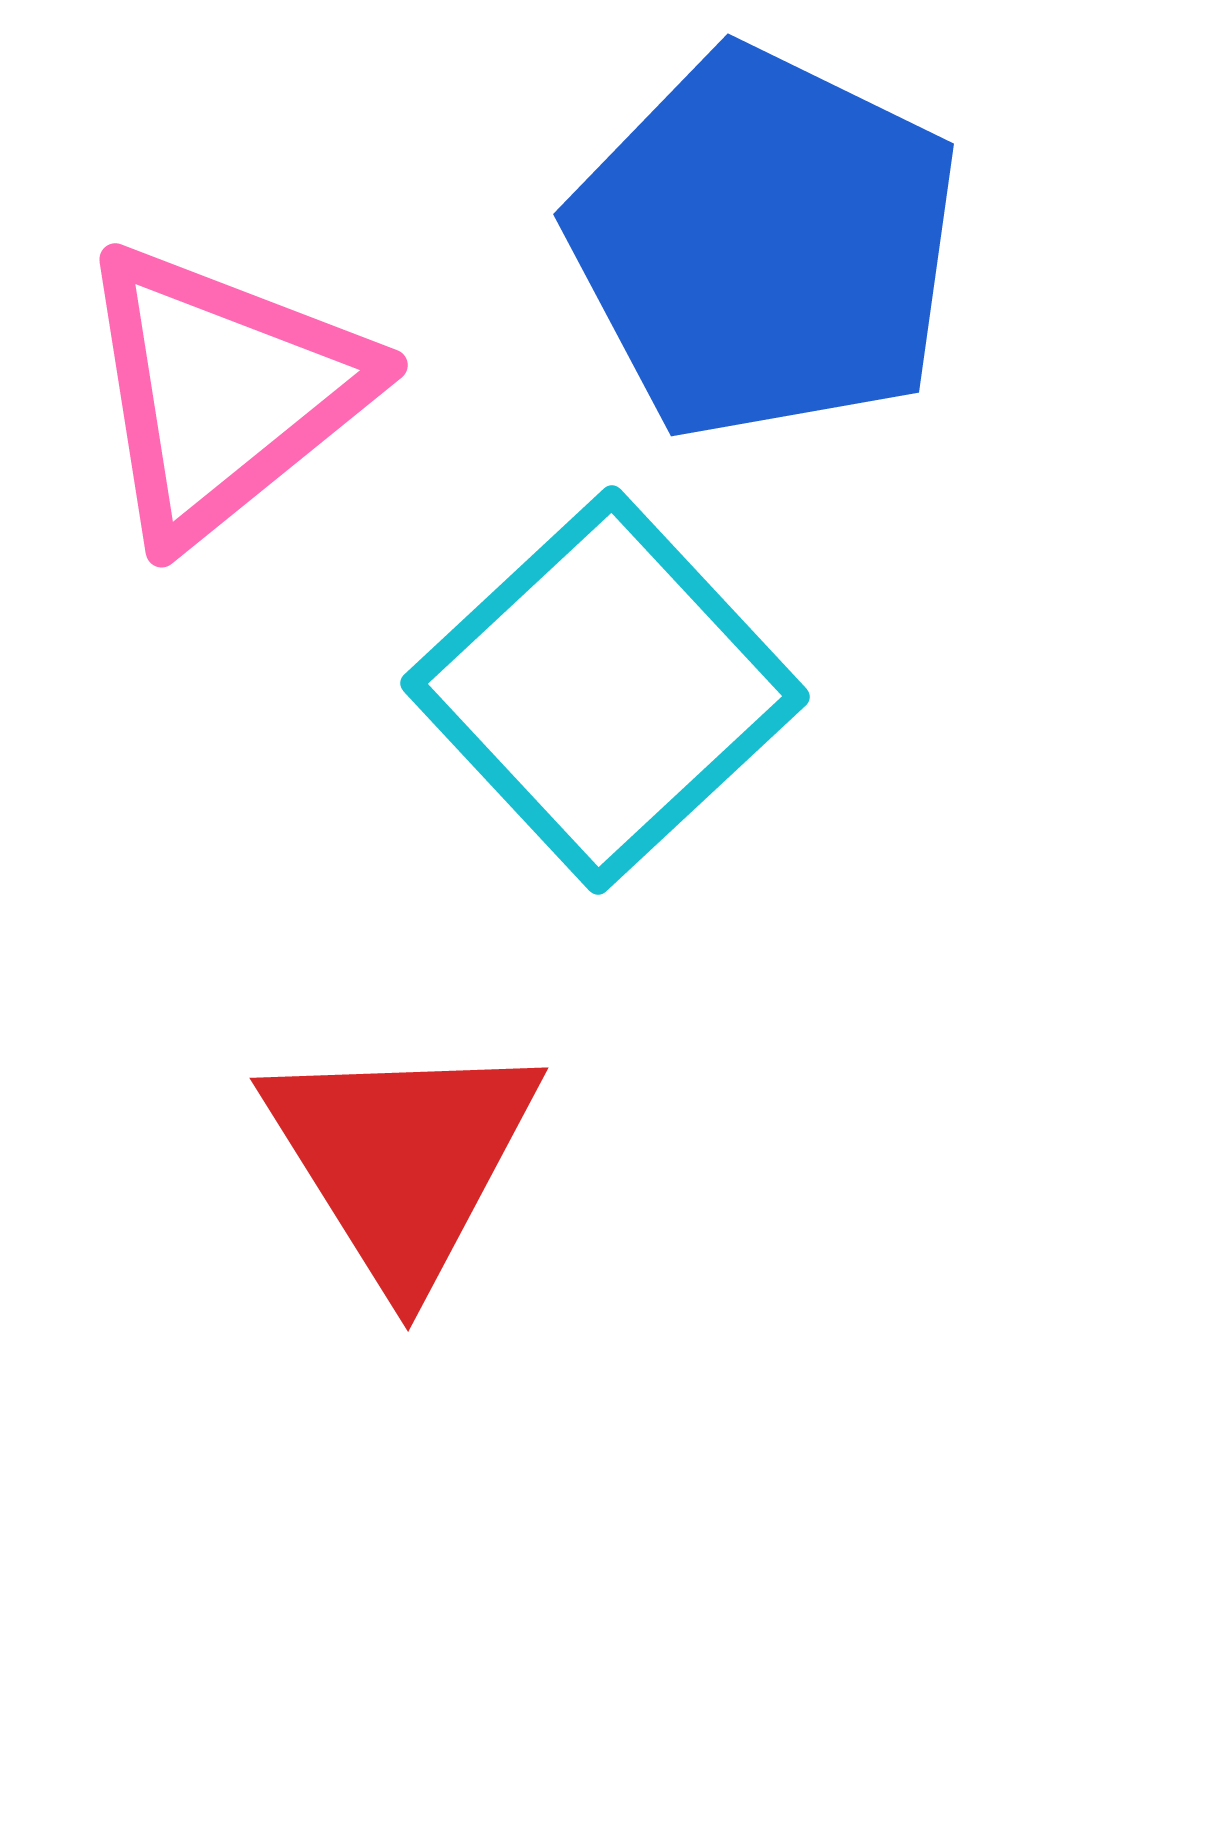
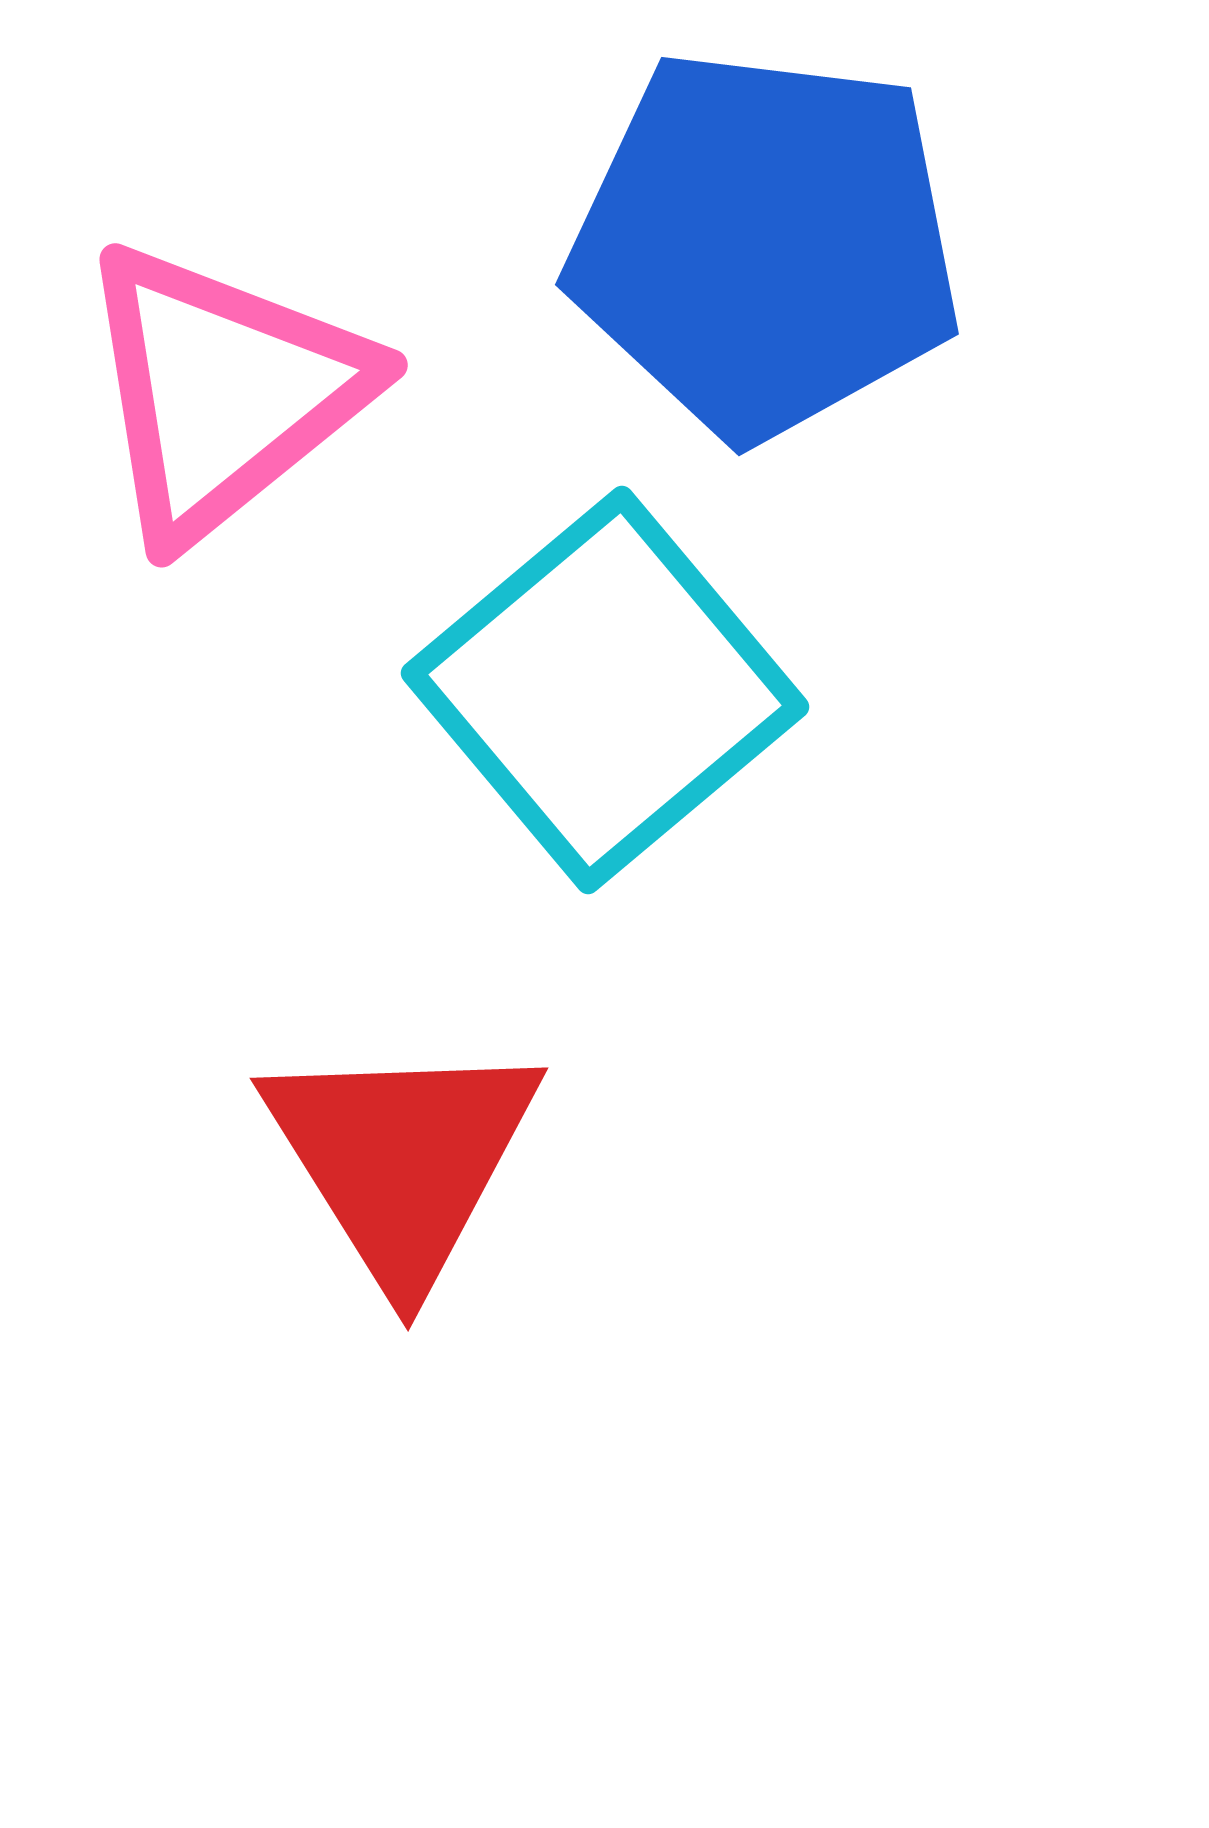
blue pentagon: rotated 19 degrees counterclockwise
cyan square: rotated 3 degrees clockwise
